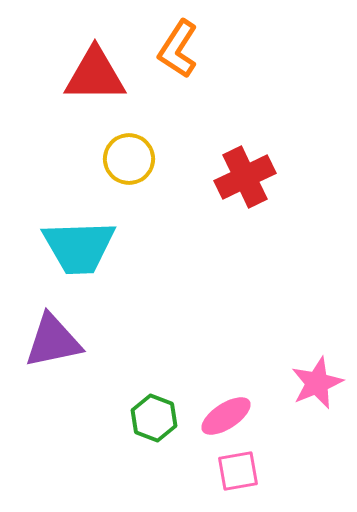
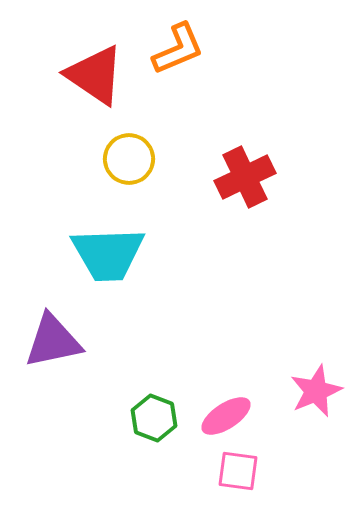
orange L-shape: rotated 146 degrees counterclockwise
red triangle: rotated 34 degrees clockwise
cyan trapezoid: moved 29 px right, 7 px down
pink star: moved 1 px left, 8 px down
pink square: rotated 18 degrees clockwise
